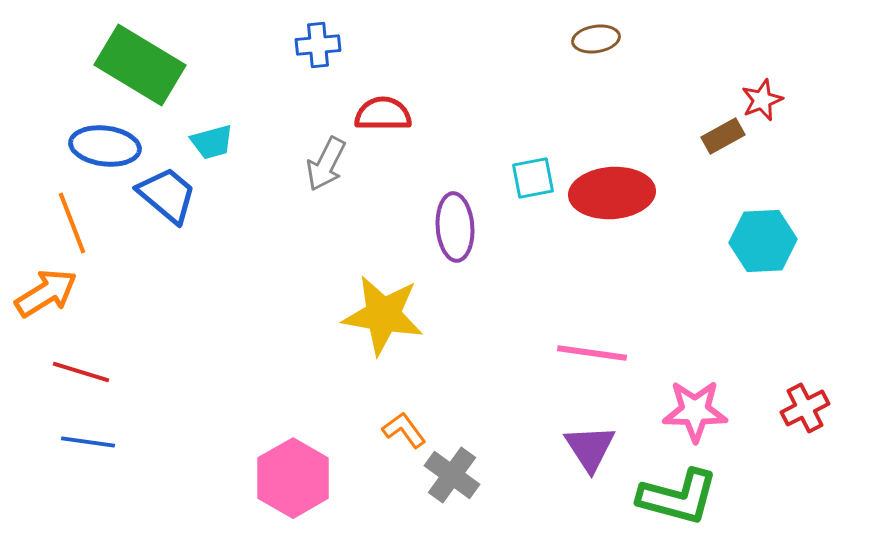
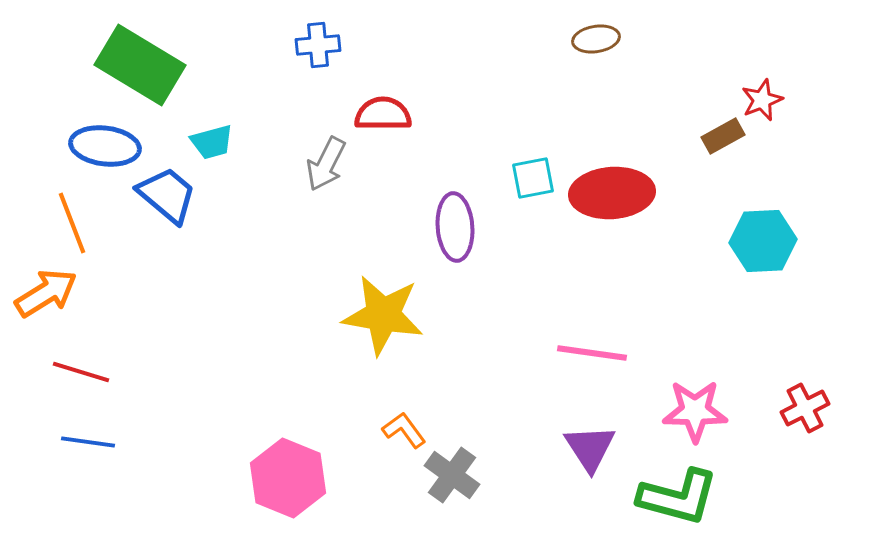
pink hexagon: moved 5 px left; rotated 8 degrees counterclockwise
